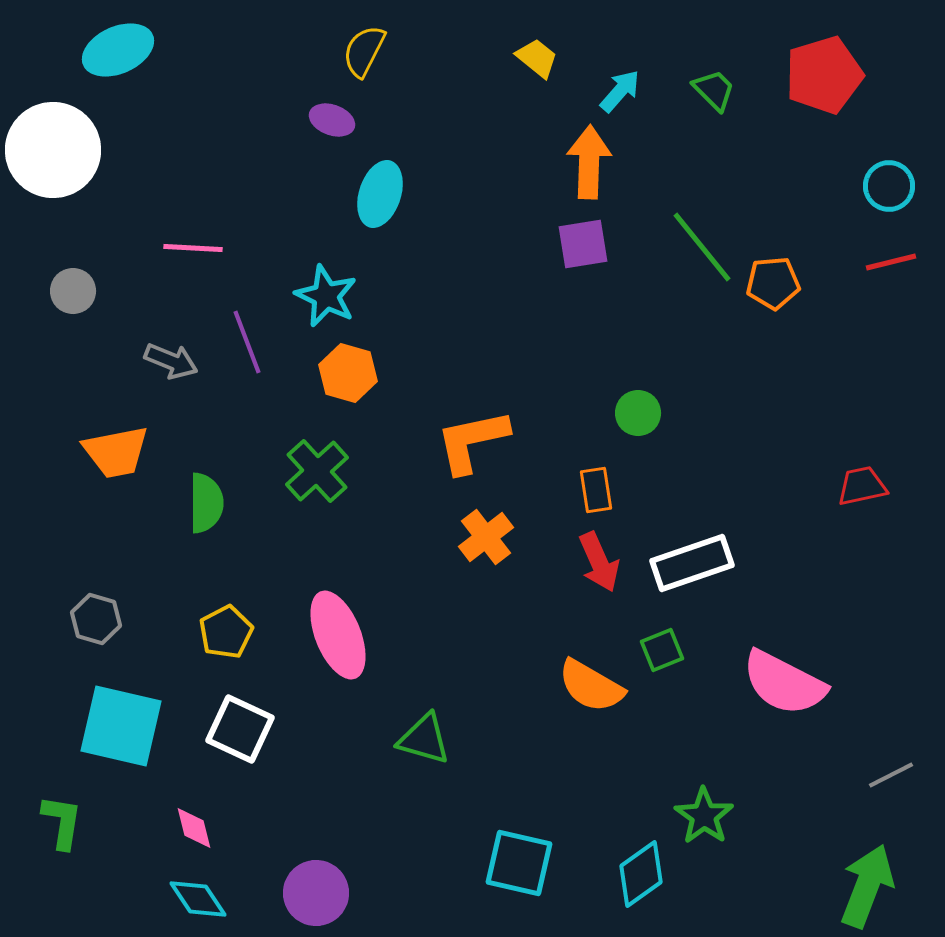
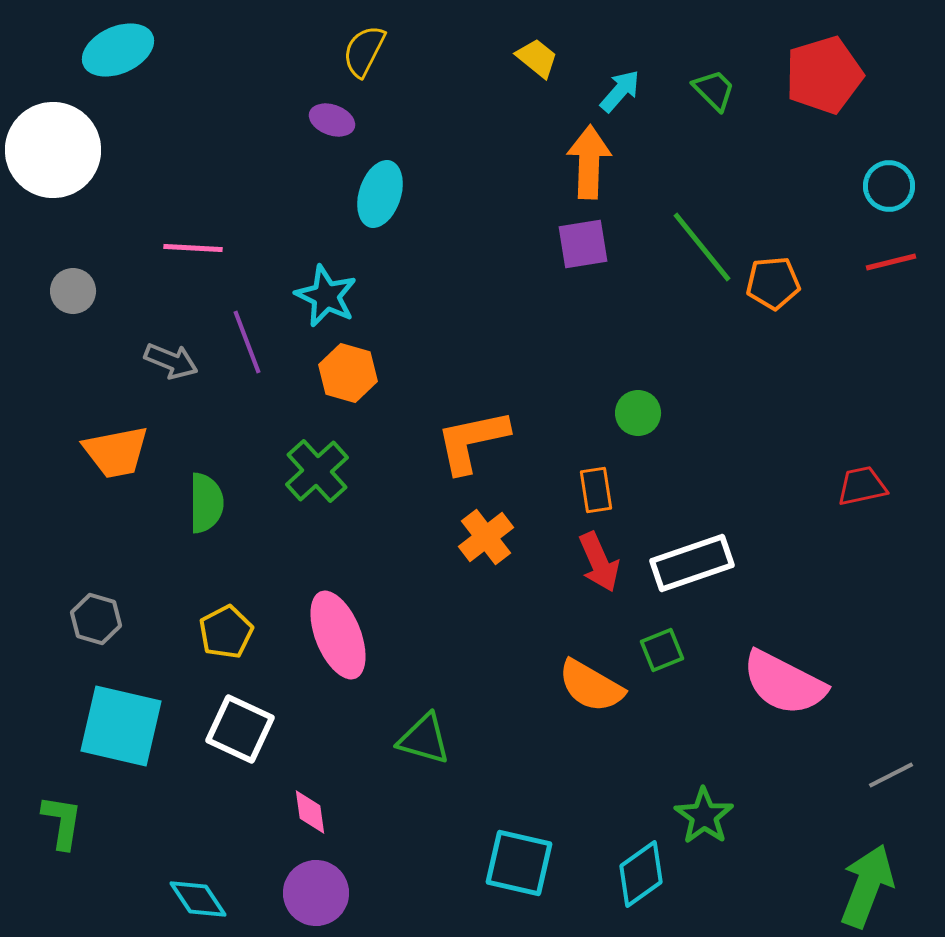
pink diamond at (194, 828): moved 116 px right, 16 px up; rotated 6 degrees clockwise
